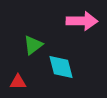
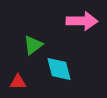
cyan diamond: moved 2 px left, 2 px down
